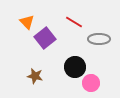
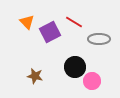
purple square: moved 5 px right, 6 px up; rotated 10 degrees clockwise
pink circle: moved 1 px right, 2 px up
